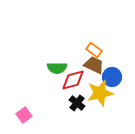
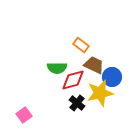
orange rectangle: moved 13 px left, 5 px up
